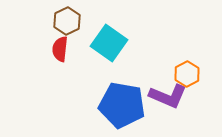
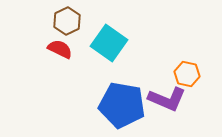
red semicircle: rotated 110 degrees clockwise
orange hexagon: rotated 20 degrees counterclockwise
purple L-shape: moved 1 px left, 3 px down
